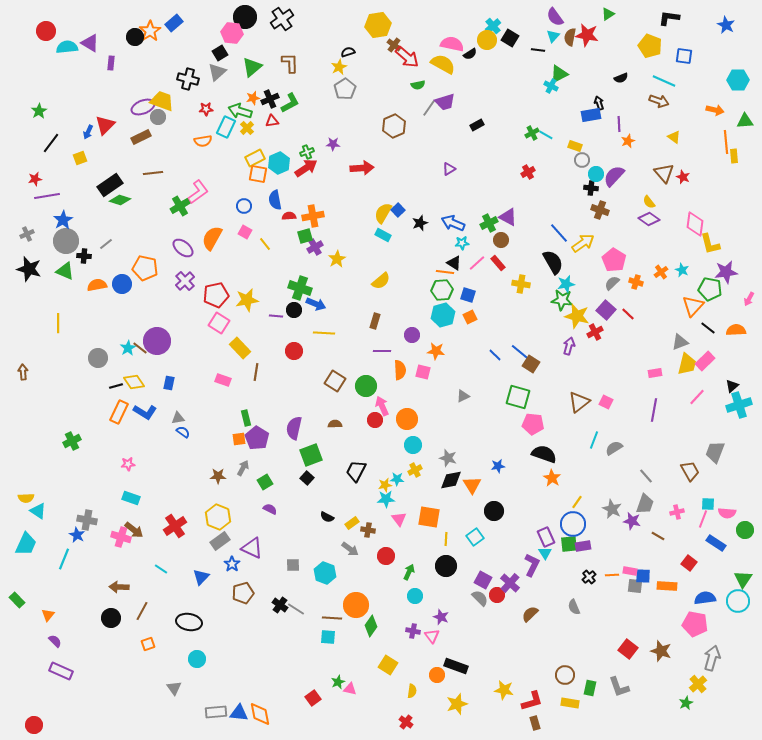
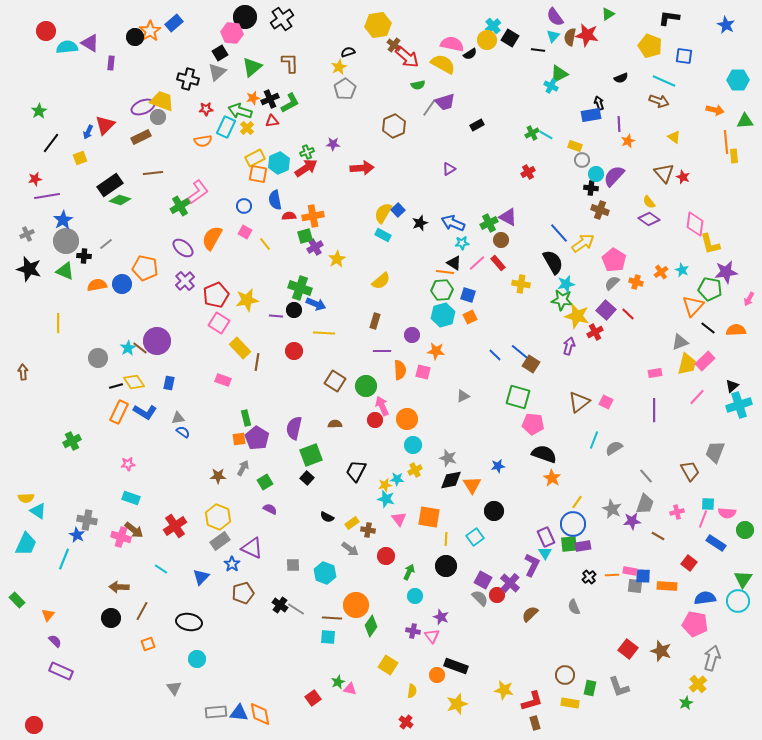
red pentagon at (216, 295): rotated 10 degrees counterclockwise
brown line at (256, 372): moved 1 px right, 10 px up
purple line at (654, 410): rotated 10 degrees counterclockwise
cyan star at (386, 499): rotated 18 degrees clockwise
purple star at (632, 521): rotated 18 degrees counterclockwise
